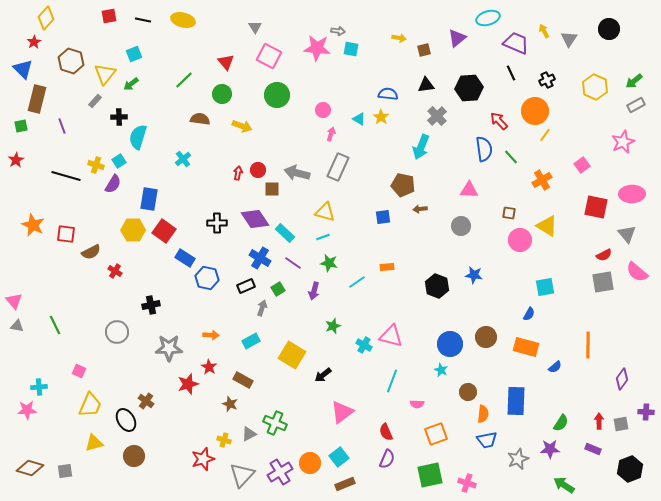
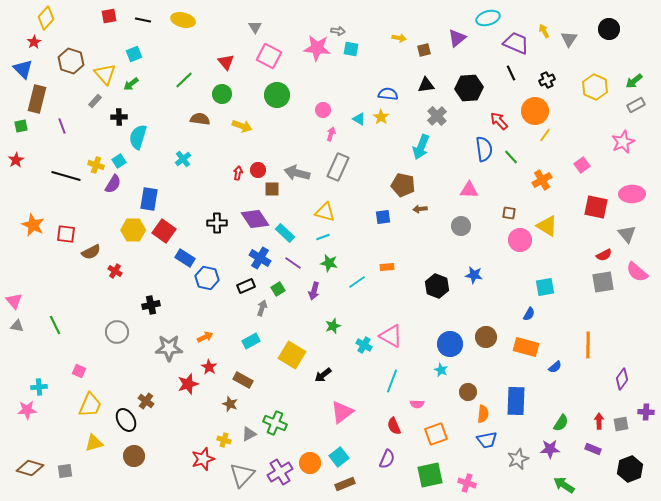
yellow triangle at (105, 74): rotated 20 degrees counterclockwise
orange arrow at (211, 335): moved 6 px left, 2 px down; rotated 28 degrees counterclockwise
pink triangle at (391, 336): rotated 15 degrees clockwise
red semicircle at (386, 432): moved 8 px right, 6 px up
